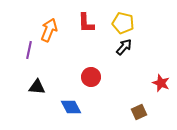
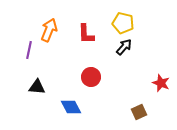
red L-shape: moved 11 px down
